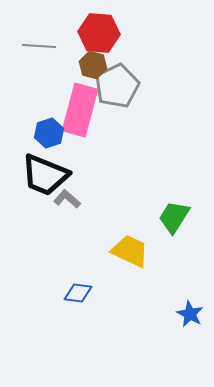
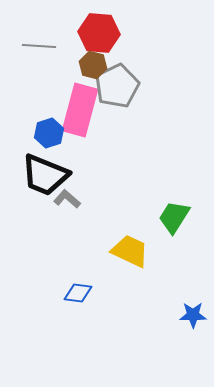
blue star: moved 3 px right, 1 px down; rotated 28 degrees counterclockwise
